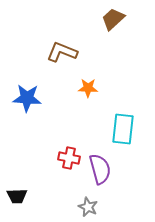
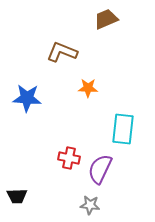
brown trapezoid: moved 7 px left; rotated 20 degrees clockwise
purple semicircle: rotated 140 degrees counterclockwise
gray star: moved 2 px right, 2 px up; rotated 18 degrees counterclockwise
